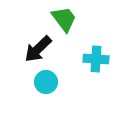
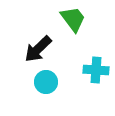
green trapezoid: moved 9 px right
cyan cross: moved 11 px down
